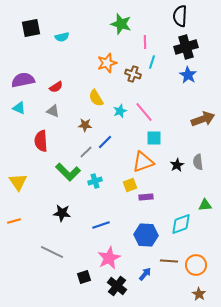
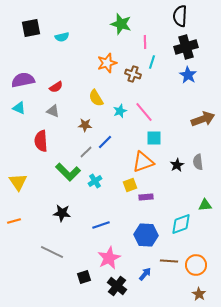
cyan cross at (95, 181): rotated 16 degrees counterclockwise
